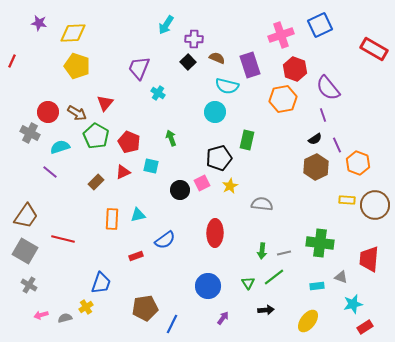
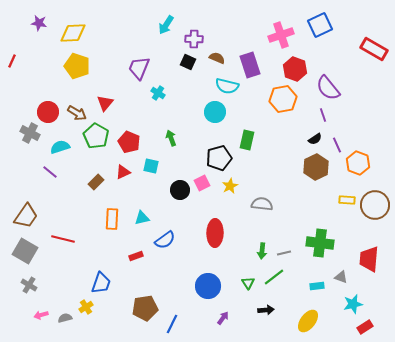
black square at (188, 62): rotated 21 degrees counterclockwise
cyan triangle at (138, 215): moved 4 px right, 3 px down
